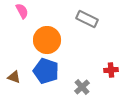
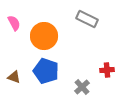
pink semicircle: moved 8 px left, 12 px down
orange circle: moved 3 px left, 4 px up
red cross: moved 4 px left
